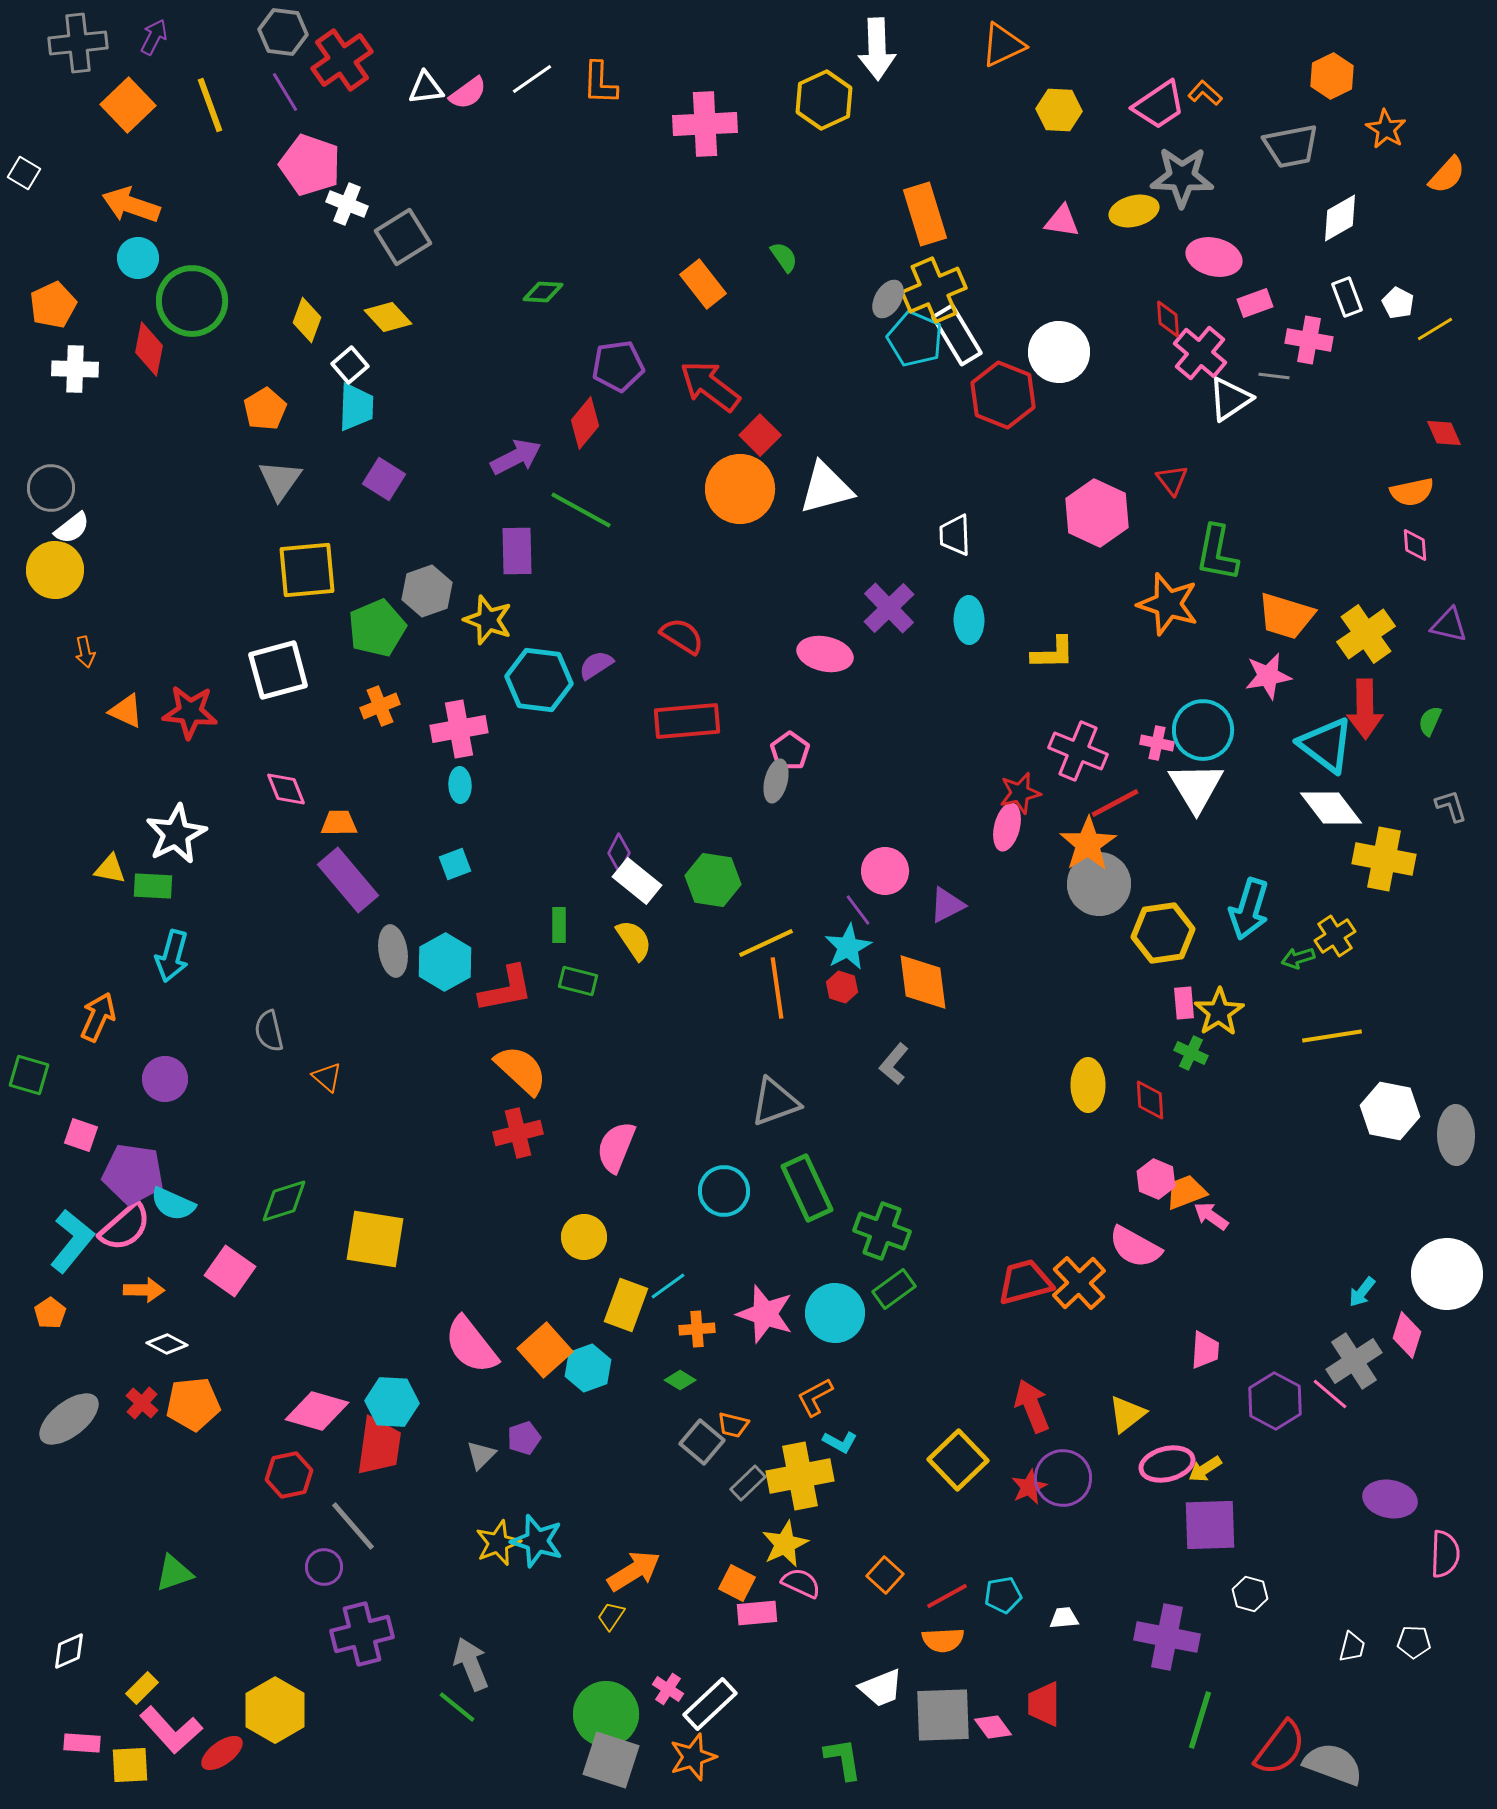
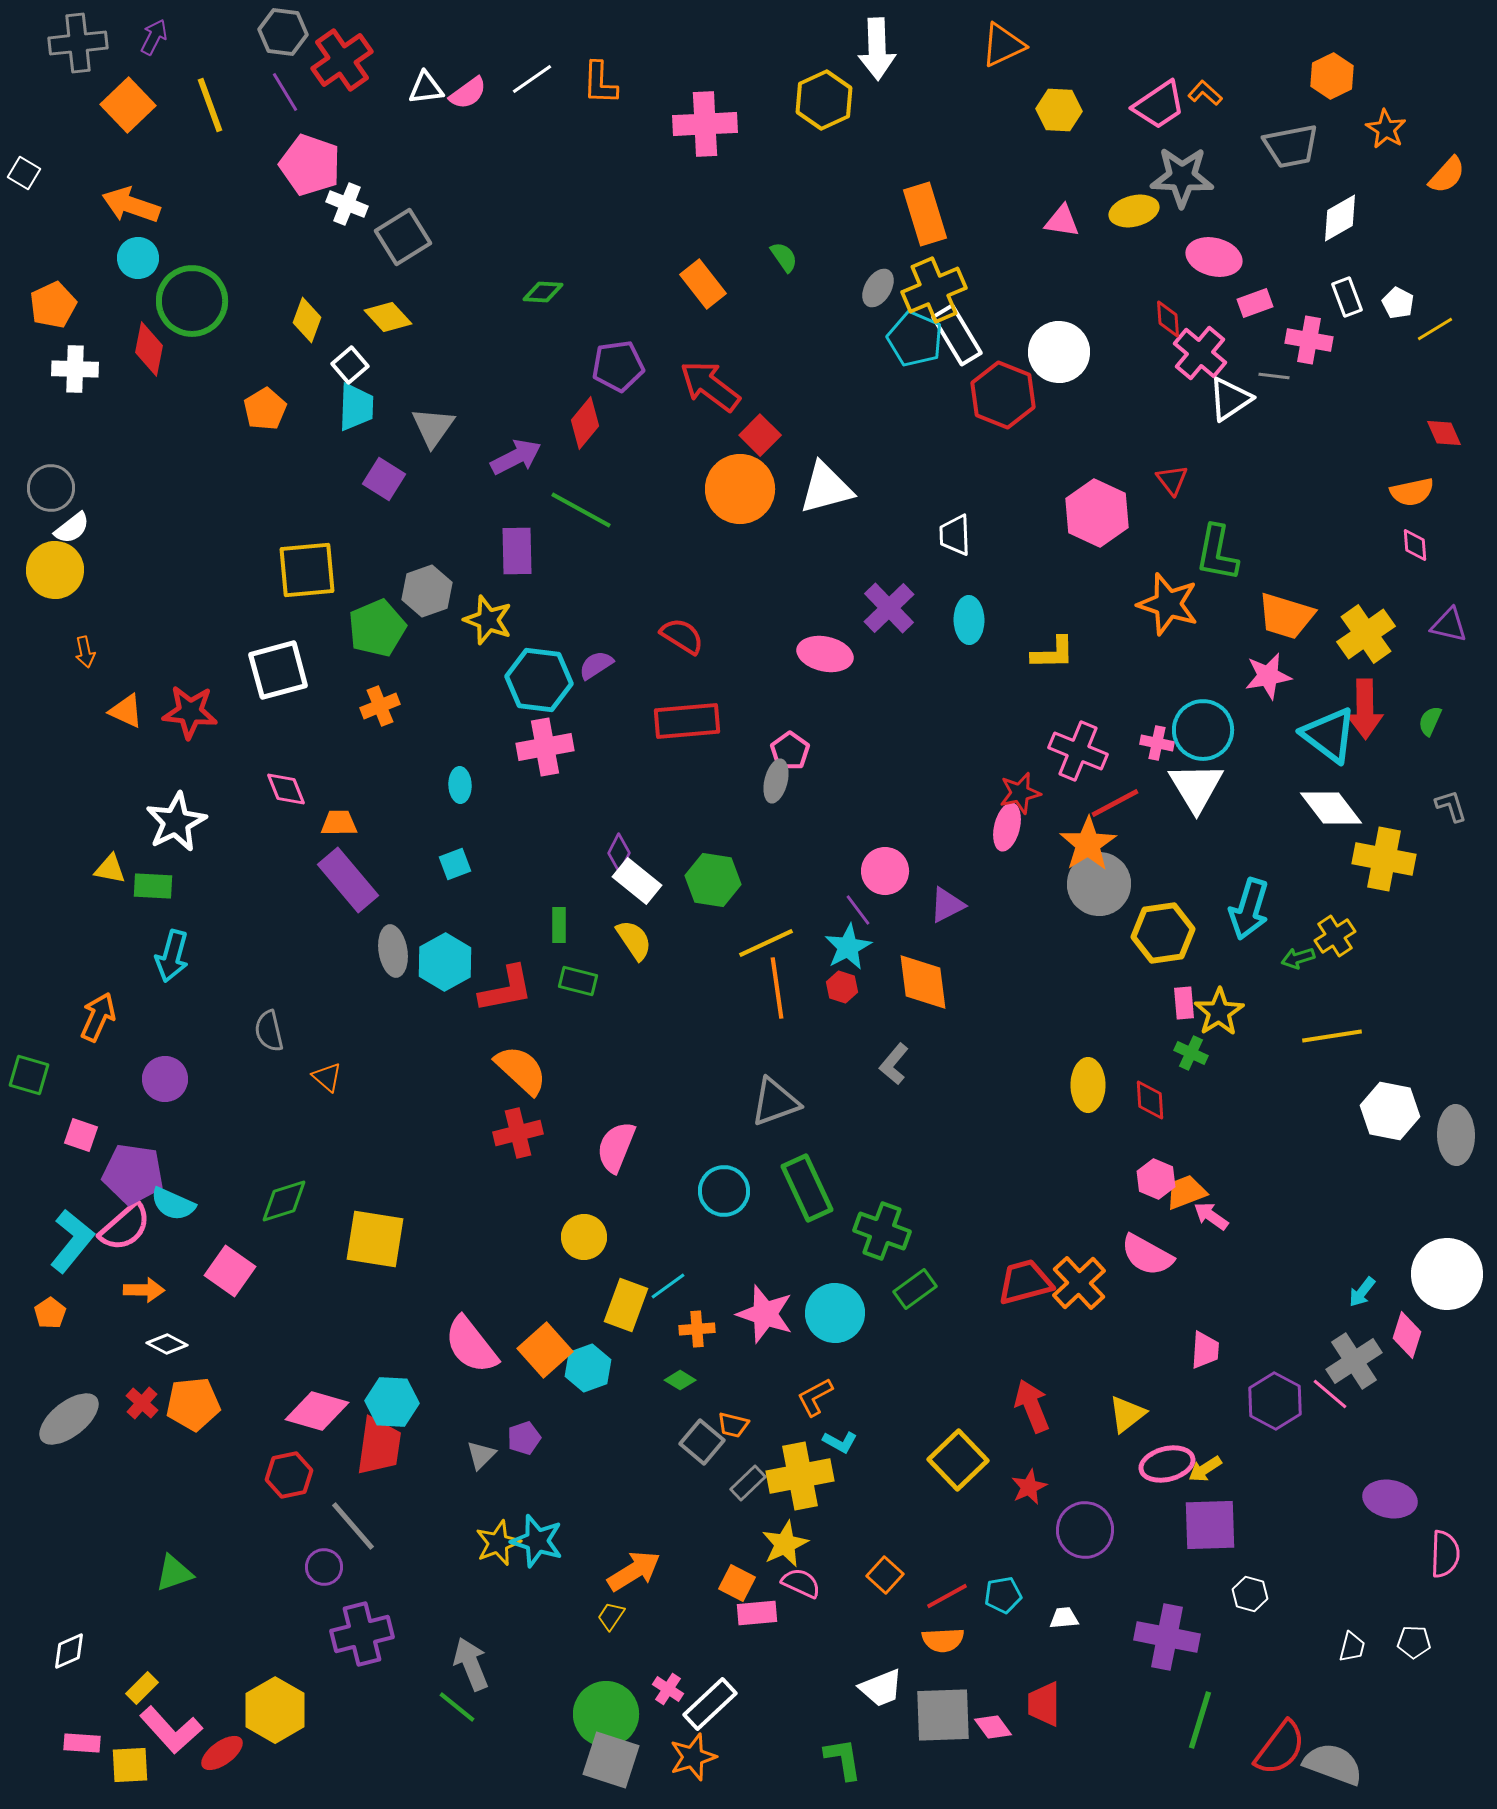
gray ellipse at (888, 299): moved 10 px left, 11 px up
gray triangle at (280, 480): moved 153 px right, 53 px up
pink cross at (459, 729): moved 86 px right, 18 px down
cyan triangle at (1326, 745): moved 3 px right, 10 px up
white star at (176, 834): moved 12 px up
pink semicircle at (1135, 1247): moved 12 px right, 8 px down
green rectangle at (894, 1289): moved 21 px right
purple circle at (1063, 1478): moved 22 px right, 52 px down
